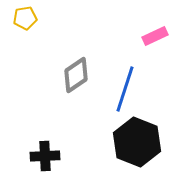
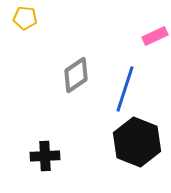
yellow pentagon: rotated 15 degrees clockwise
